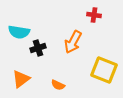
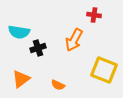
orange arrow: moved 1 px right, 2 px up
